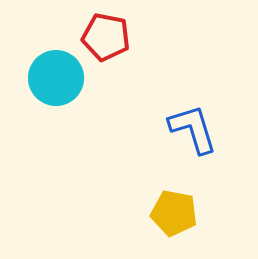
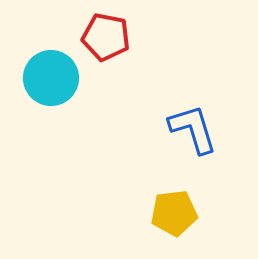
cyan circle: moved 5 px left
yellow pentagon: rotated 18 degrees counterclockwise
